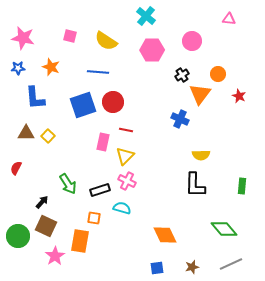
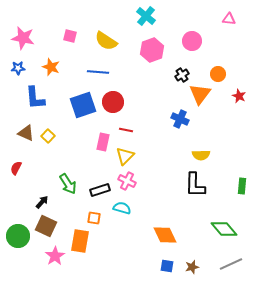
pink hexagon at (152, 50): rotated 20 degrees counterclockwise
brown triangle at (26, 133): rotated 24 degrees clockwise
blue square at (157, 268): moved 10 px right, 2 px up; rotated 16 degrees clockwise
